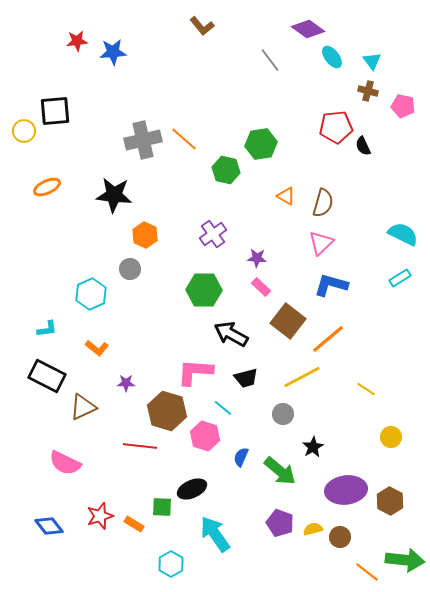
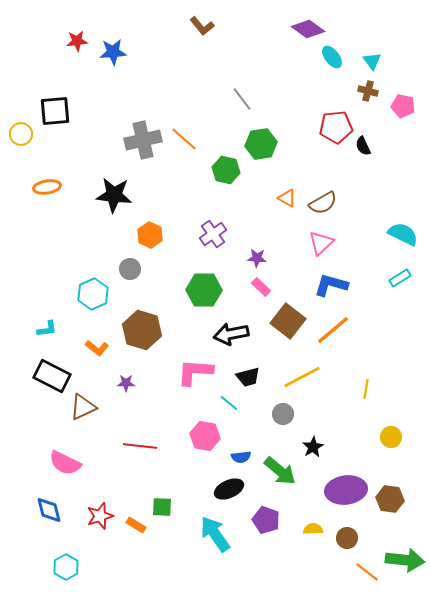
gray line at (270, 60): moved 28 px left, 39 px down
yellow circle at (24, 131): moved 3 px left, 3 px down
orange ellipse at (47, 187): rotated 16 degrees clockwise
orange triangle at (286, 196): moved 1 px right, 2 px down
brown semicircle at (323, 203): rotated 44 degrees clockwise
orange hexagon at (145, 235): moved 5 px right
cyan hexagon at (91, 294): moved 2 px right
black arrow at (231, 334): rotated 40 degrees counterclockwise
orange line at (328, 339): moved 5 px right, 9 px up
black rectangle at (47, 376): moved 5 px right
black trapezoid at (246, 378): moved 2 px right, 1 px up
yellow line at (366, 389): rotated 66 degrees clockwise
cyan line at (223, 408): moved 6 px right, 5 px up
brown hexagon at (167, 411): moved 25 px left, 81 px up
pink hexagon at (205, 436): rotated 8 degrees counterclockwise
blue semicircle at (241, 457): rotated 120 degrees counterclockwise
black ellipse at (192, 489): moved 37 px right
brown hexagon at (390, 501): moved 2 px up; rotated 20 degrees counterclockwise
purple pentagon at (280, 523): moved 14 px left, 3 px up
orange rectangle at (134, 524): moved 2 px right, 1 px down
blue diamond at (49, 526): moved 16 px up; rotated 24 degrees clockwise
yellow semicircle at (313, 529): rotated 12 degrees clockwise
brown circle at (340, 537): moved 7 px right, 1 px down
cyan hexagon at (171, 564): moved 105 px left, 3 px down
